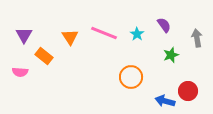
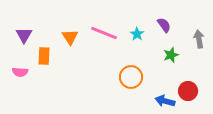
gray arrow: moved 2 px right, 1 px down
orange rectangle: rotated 54 degrees clockwise
